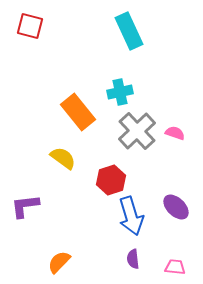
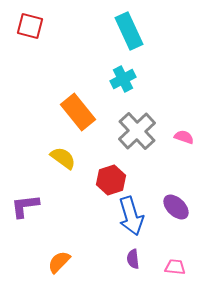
cyan cross: moved 3 px right, 13 px up; rotated 15 degrees counterclockwise
pink semicircle: moved 9 px right, 4 px down
